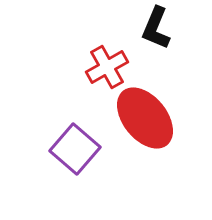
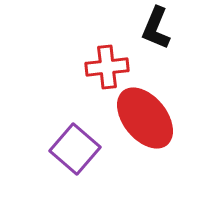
red cross: rotated 24 degrees clockwise
